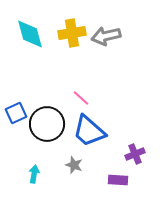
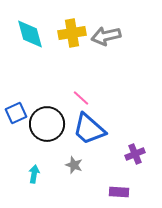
blue trapezoid: moved 2 px up
purple rectangle: moved 1 px right, 12 px down
